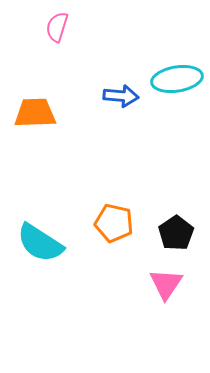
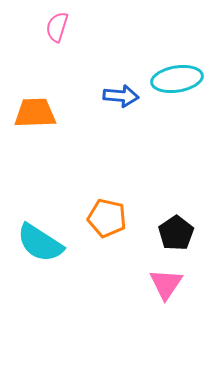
orange pentagon: moved 7 px left, 5 px up
